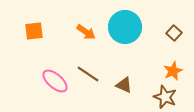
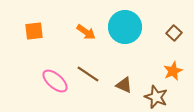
brown star: moved 9 px left
